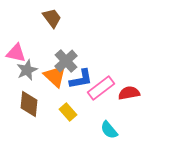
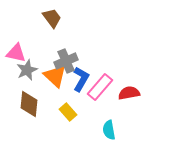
gray cross: rotated 20 degrees clockwise
blue L-shape: rotated 50 degrees counterclockwise
pink rectangle: moved 1 px left, 1 px up; rotated 12 degrees counterclockwise
cyan semicircle: rotated 30 degrees clockwise
